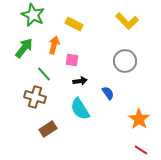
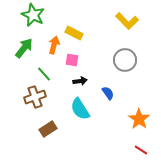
yellow rectangle: moved 9 px down
gray circle: moved 1 px up
brown cross: rotated 35 degrees counterclockwise
